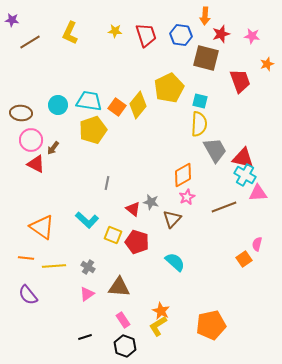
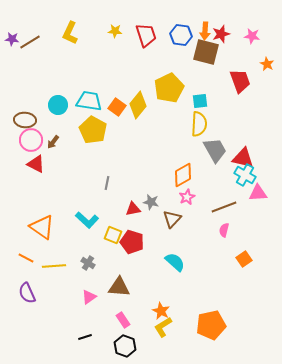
orange arrow at (205, 16): moved 15 px down
purple star at (12, 20): moved 19 px down
brown square at (206, 58): moved 6 px up
orange star at (267, 64): rotated 24 degrees counterclockwise
cyan square at (200, 101): rotated 21 degrees counterclockwise
brown ellipse at (21, 113): moved 4 px right, 7 px down
yellow pentagon at (93, 130): rotated 24 degrees counterclockwise
brown arrow at (53, 148): moved 6 px up
red triangle at (133, 209): rotated 49 degrees counterclockwise
red pentagon at (137, 242): moved 5 px left
pink semicircle at (257, 244): moved 33 px left, 14 px up
orange line at (26, 258): rotated 21 degrees clockwise
gray cross at (88, 267): moved 4 px up
pink triangle at (87, 294): moved 2 px right, 3 px down
purple semicircle at (28, 295): moved 1 px left, 2 px up; rotated 15 degrees clockwise
yellow L-shape at (158, 326): moved 5 px right, 1 px down
